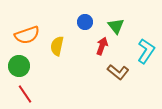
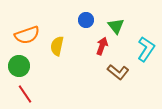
blue circle: moved 1 px right, 2 px up
cyan L-shape: moved 2 px up
